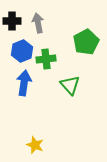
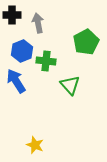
black cross: moved 6 px up
green cross: moved 2 px down; rotated 12 degrees clockwise
blue arrow: moved 8 px left, 2 px up; rotated 40 degrees counterclockwise
